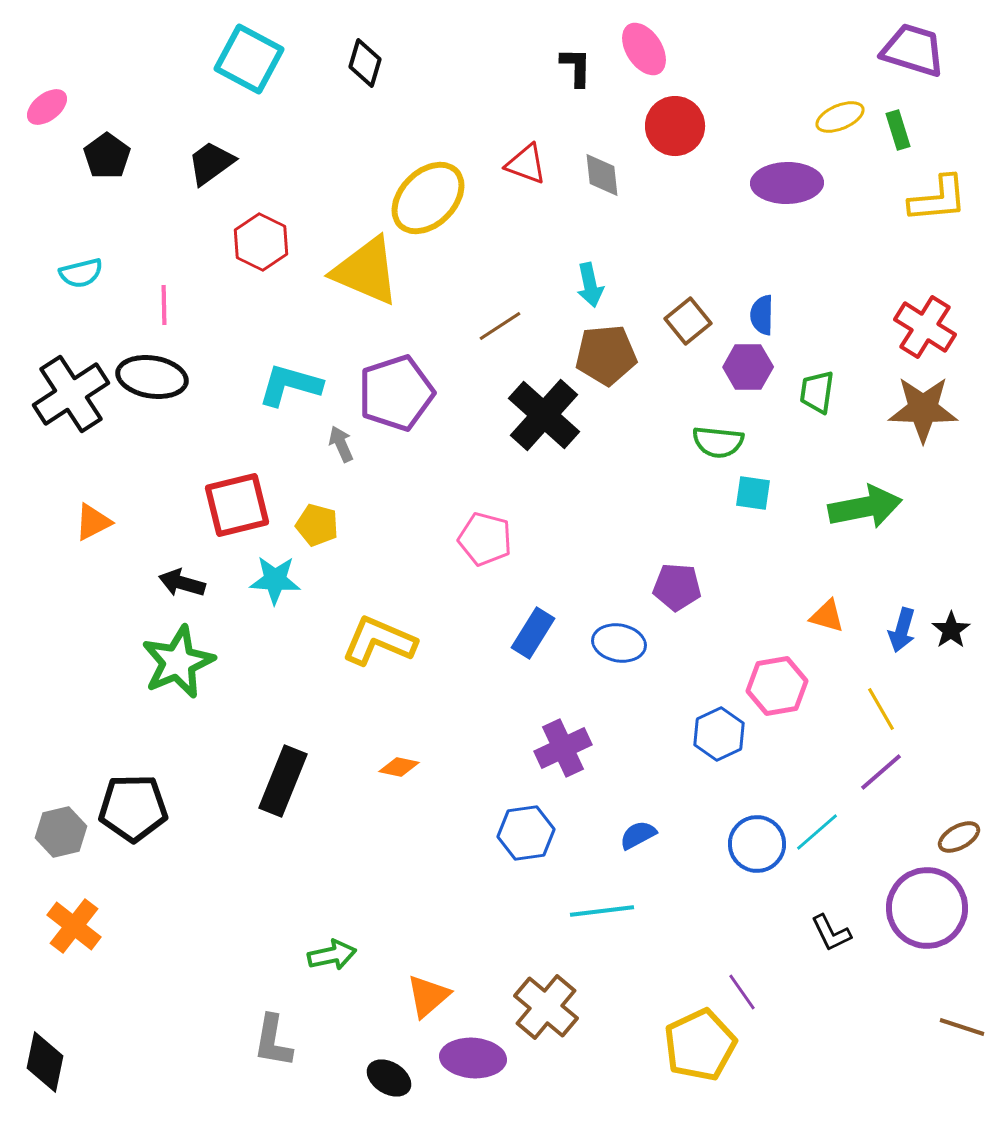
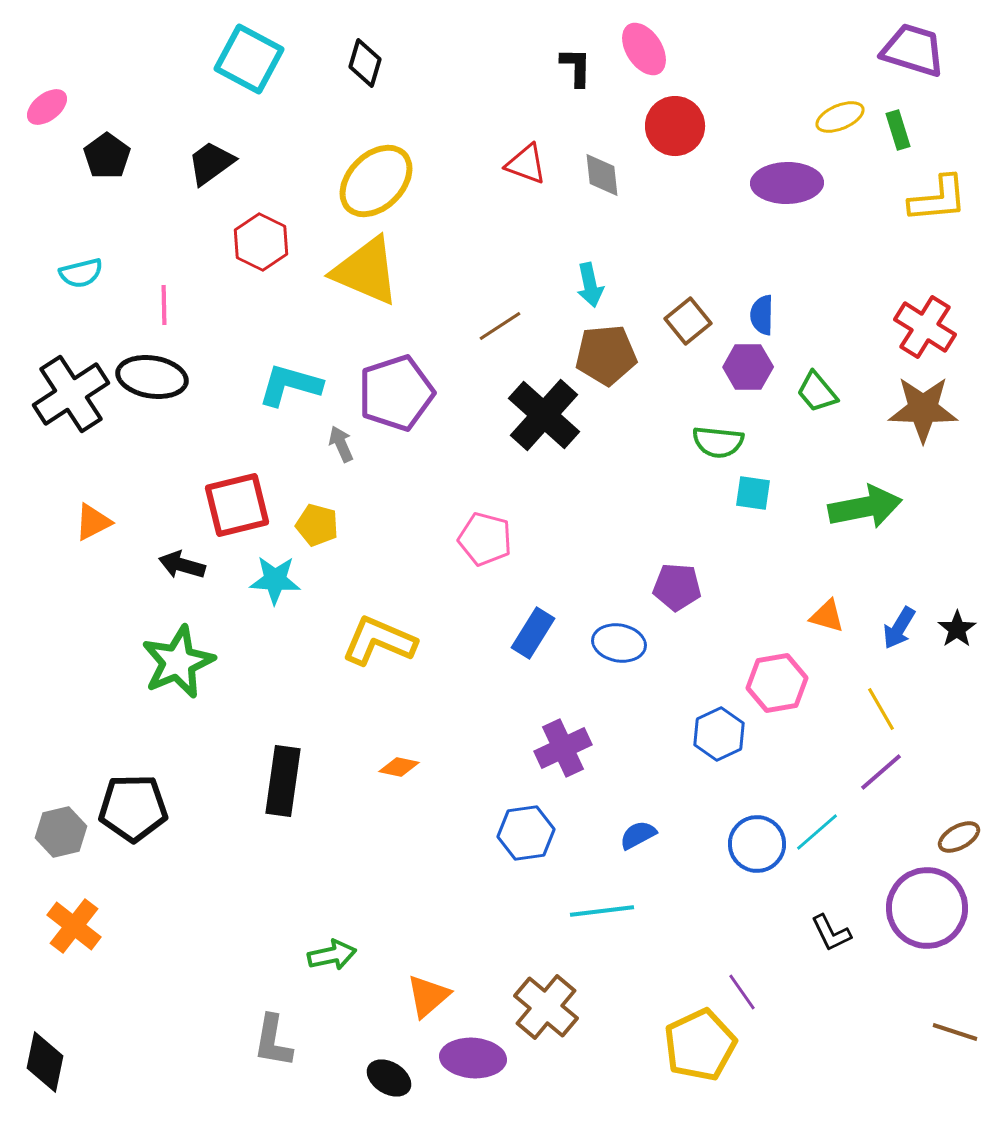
yellow ellipse at (428, 198): moved 52 px left, 17 px up
green trapezoid at (817, 392): rotated 48 degrees counterclockwise
black arrow at (182, 583): moved 18 px up
blue arrow at (902, 630): moved 3 px left, 2 px up; rotated 15 degrees clockwise
black star at (951, 630): moved 6 px right, 1 px up
pink hexagon at (777, 686): moved 3 px up
black rectangle at (283, 781): rotated 14 degrees counterclockwise
brown line at (962, 1027): moved 7 px left, 5 px down
